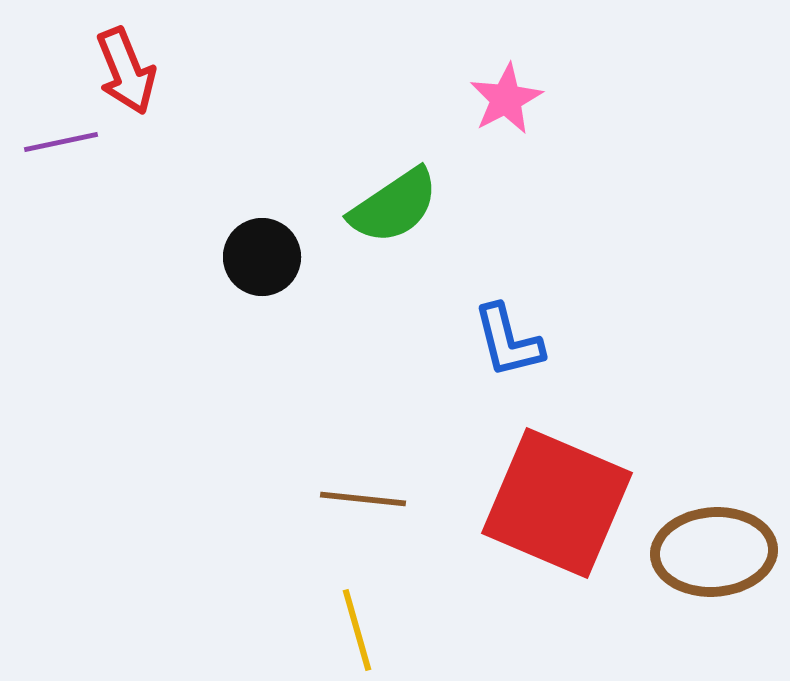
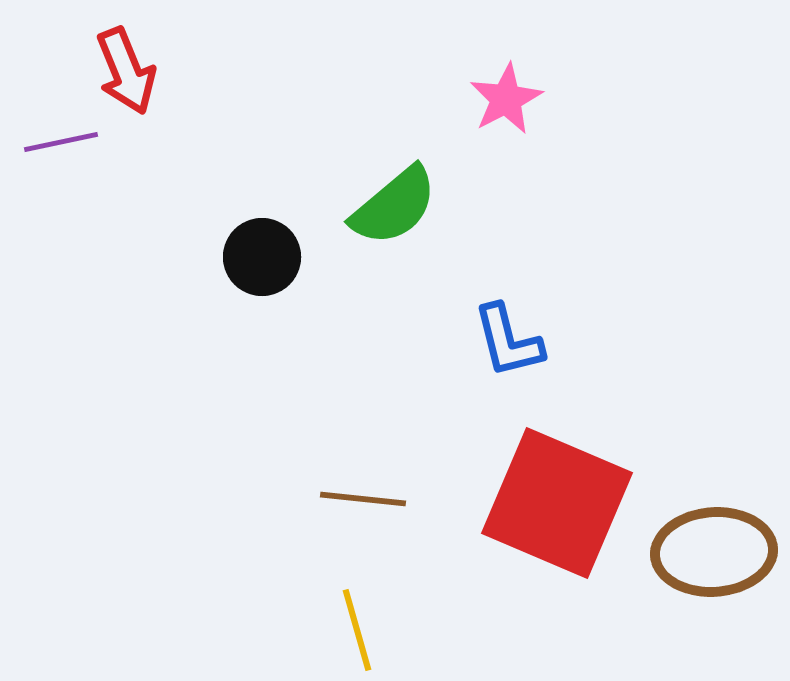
green semicircle: rotated 6 degrees counterclockwise
